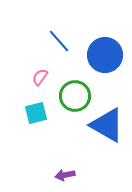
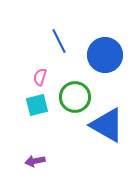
blue line: rotated 15 degrees clockwise
pink semicircle: rotated 18 degrees counterclockwise
green circle: moved 1 px down
cyan square: moved 1 px right, 8 px up
purple arrow: moved 30 px left, 14 px up
